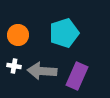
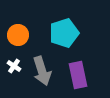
white cross: rotated 24 degrees clockwise
gray arrow: rotated 112 degrees counterclockwise
purple rectangle: moved 1 px right, 1 px up; rotated 36 degrees counterclockwise
